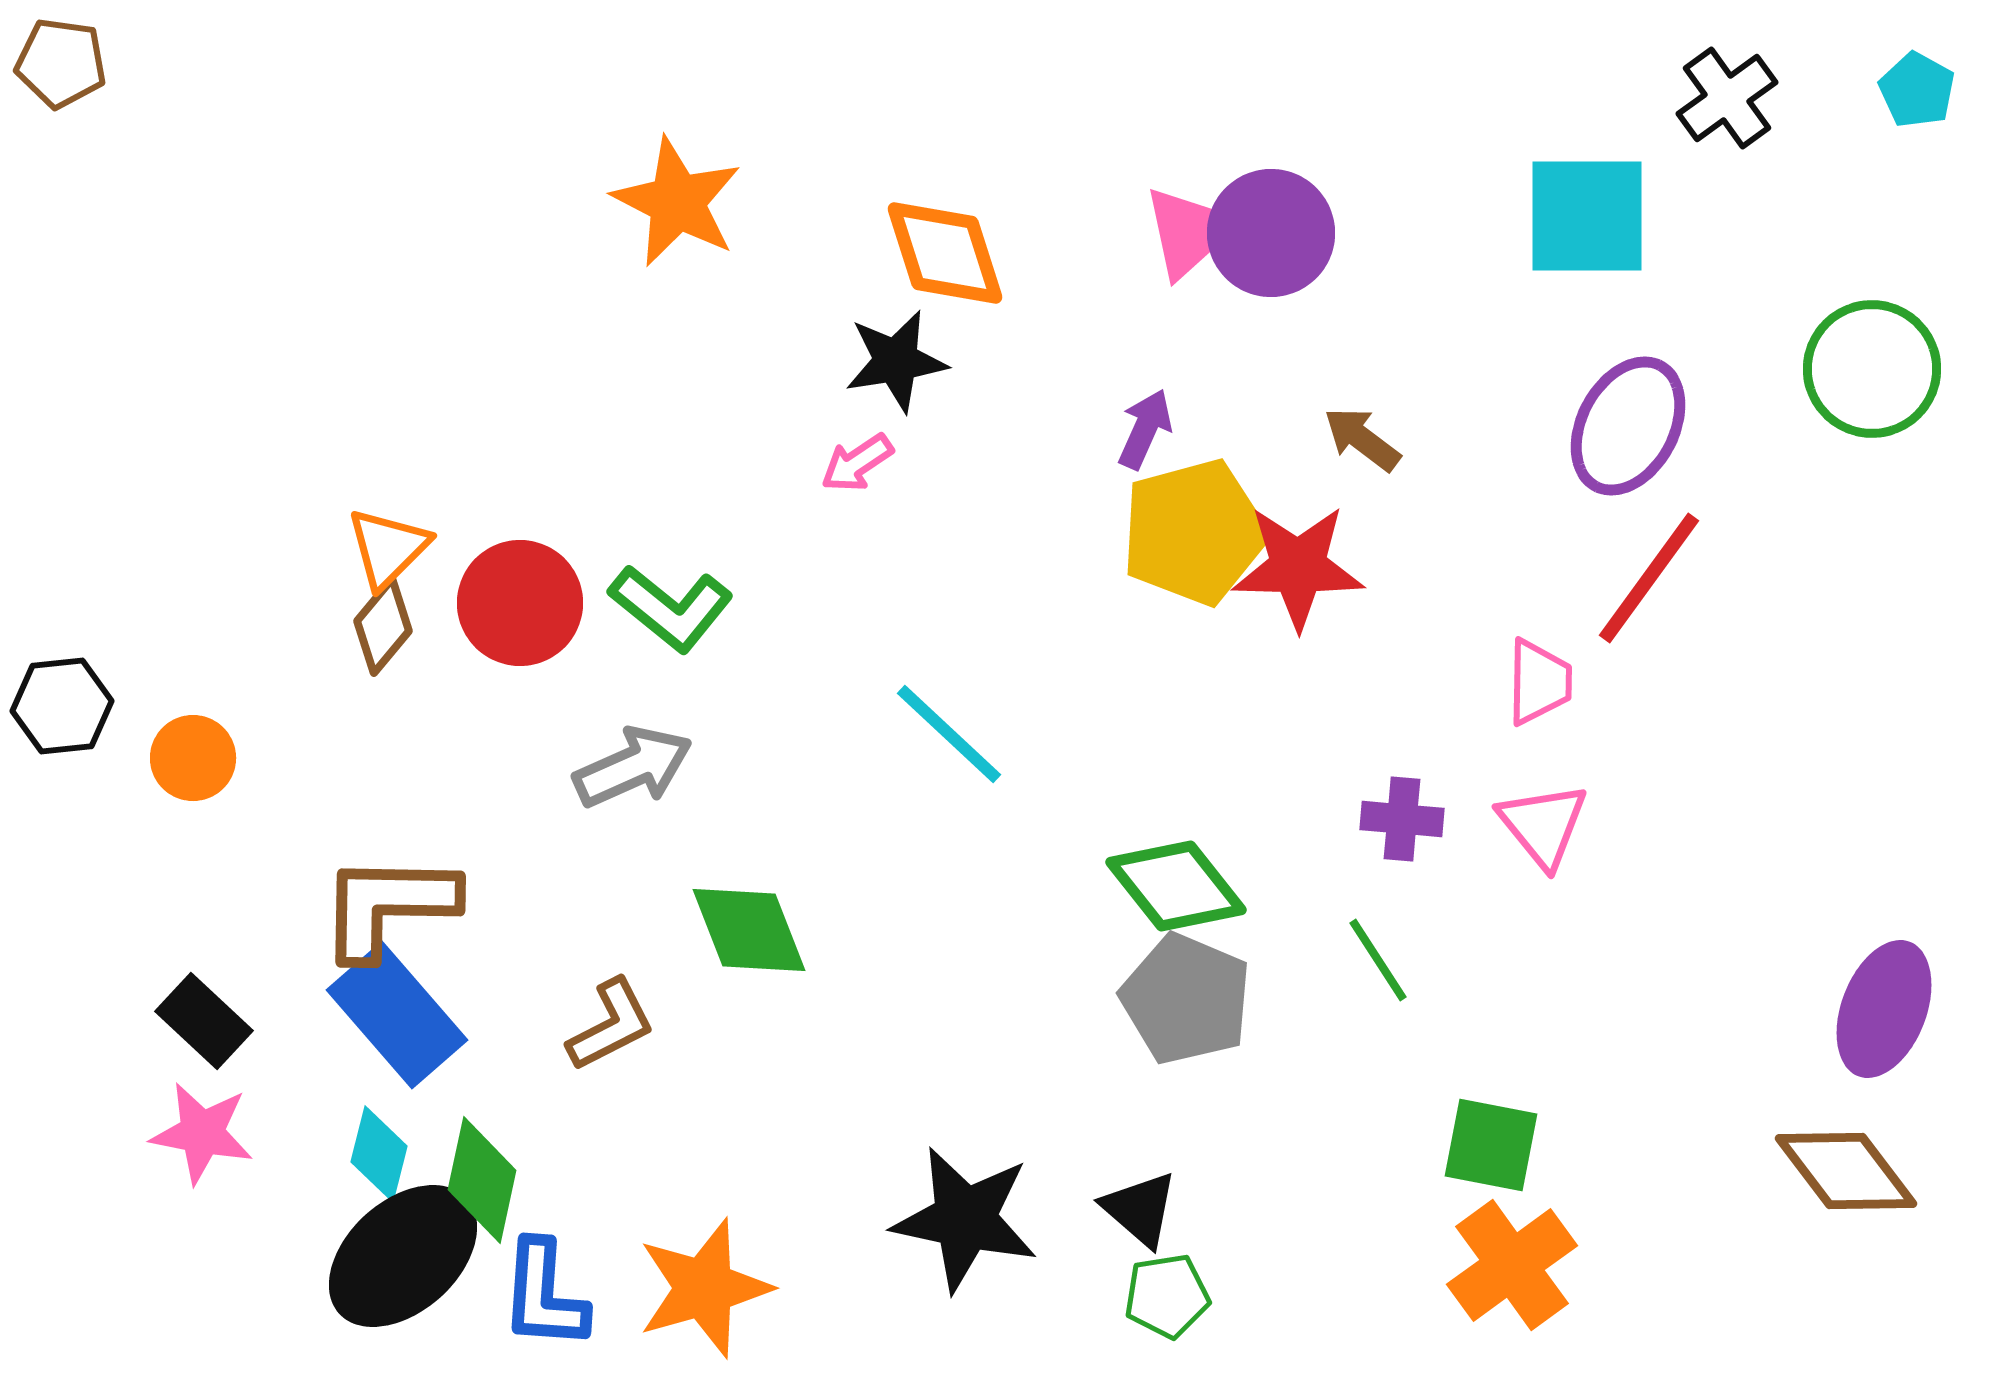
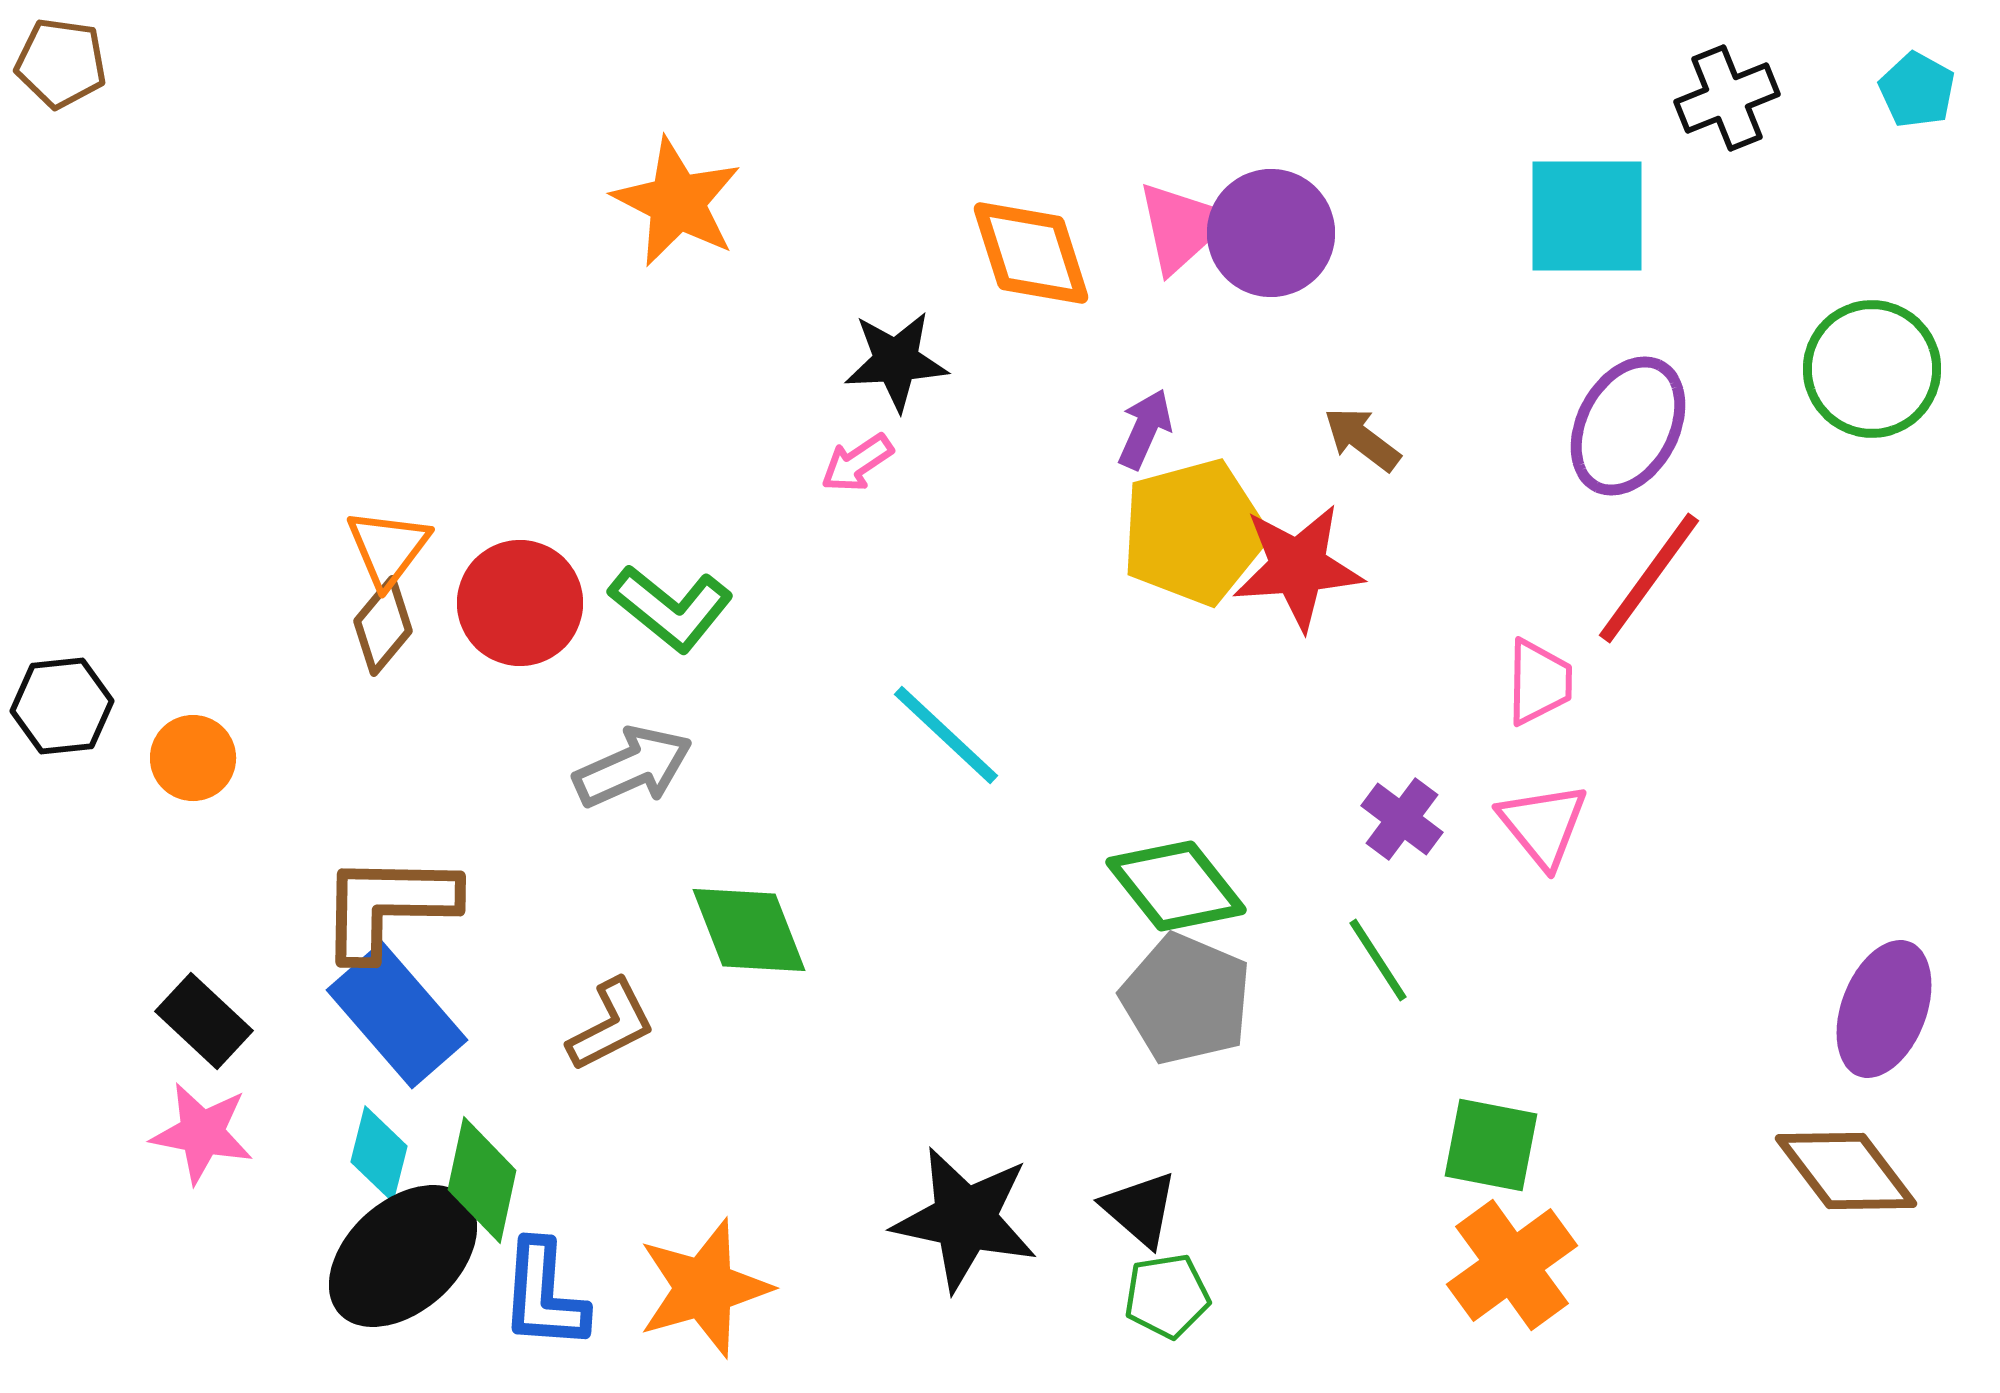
black cross at (1727, 98): rotated 14 degrees clockwise
pink triangle at (1189, 232): moved 7 px left, 5 px up
orange diamond at (945, 253): moved 86 px right
black star at (896, 361): rotated 6 degrees clockwise
orange triangle at (388, 548): rotated 8 degrees counterclockwise
red star at (1298, 567): rotated 5 degrees counterclockwise
cyan line at (949, 734): moved 3 px left, 1 px down
purple cross at (1402, 819): rotated 32 degrees clockwise
